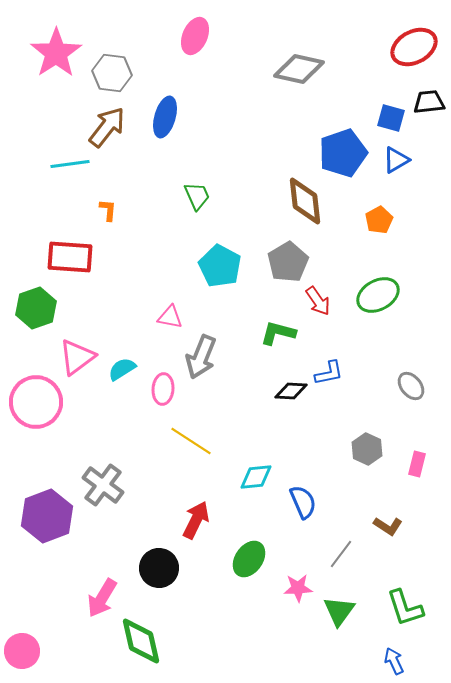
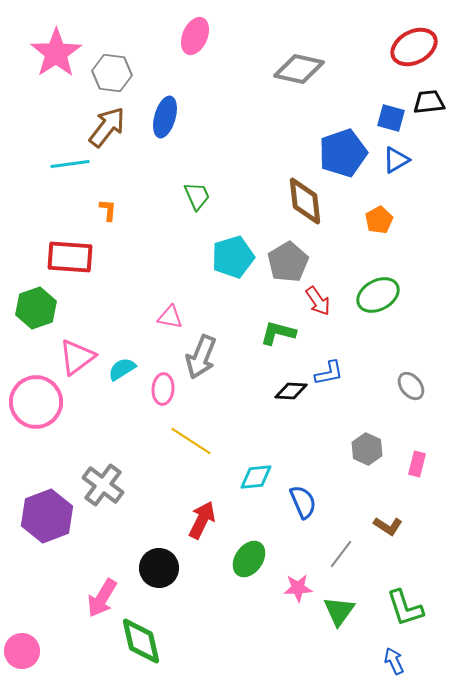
cyan pentagon at (220, 266): moved 13 px right, 9 px up; rotated 27 degrees clockwise
red arrow at (196, 520): moved 6 px right
